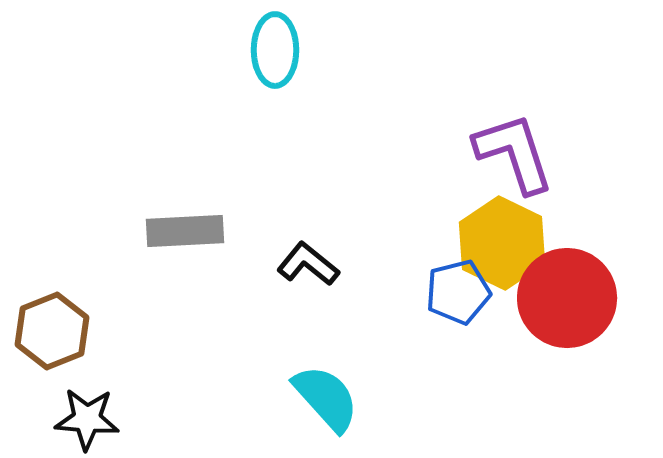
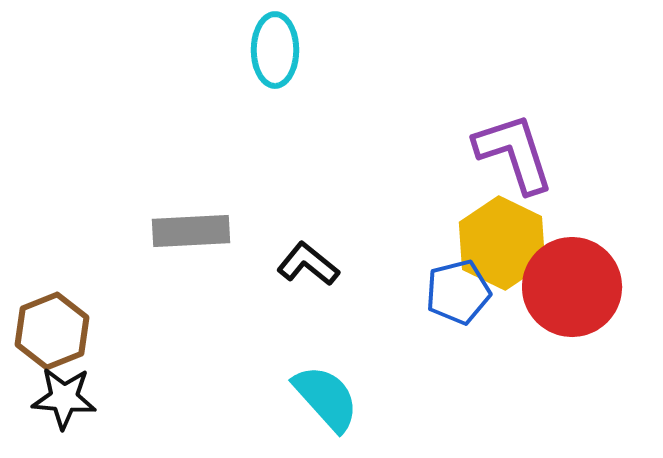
gray rectangle: moved 6 px right
red circle: moved 5 px right, 11 px up
black star: moved 23 px left, 21 px up
